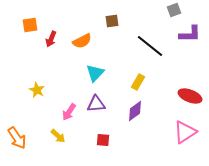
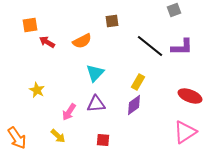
purple L-shape: moved 8 px left, 13 px down
red arrow: moved 4 px left, 3 px down; rotated 98 degrees clockwise
purple diamond: moved 1 px left, 6 px up
